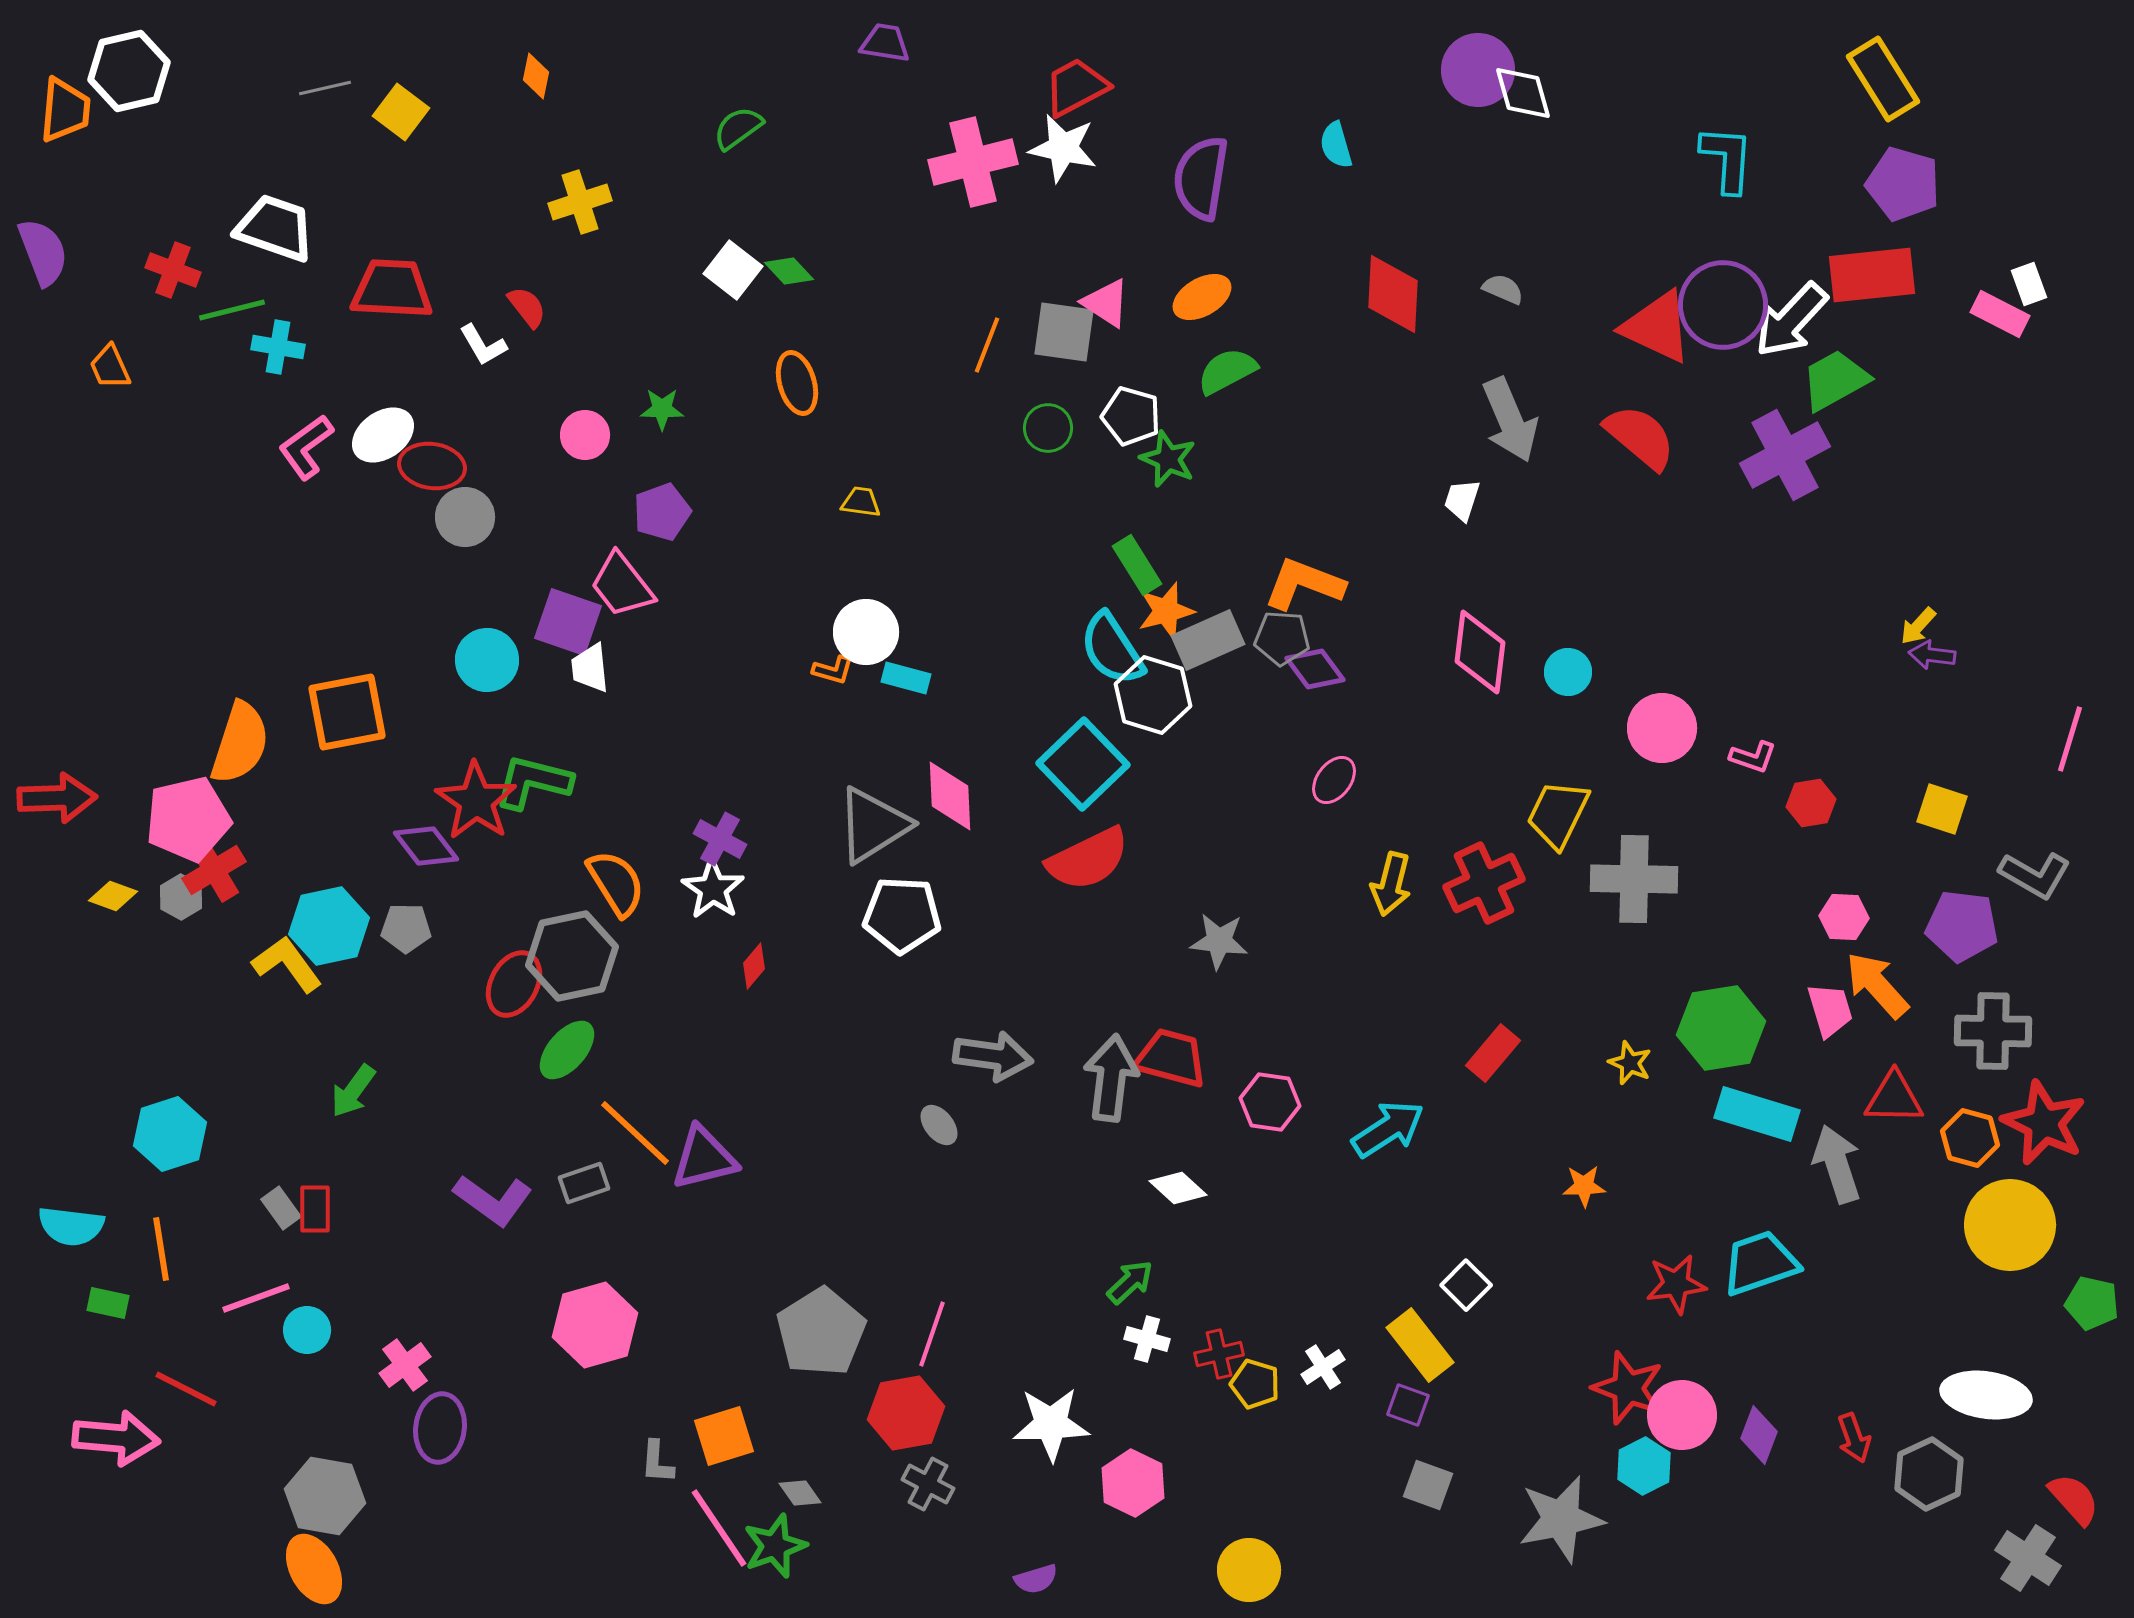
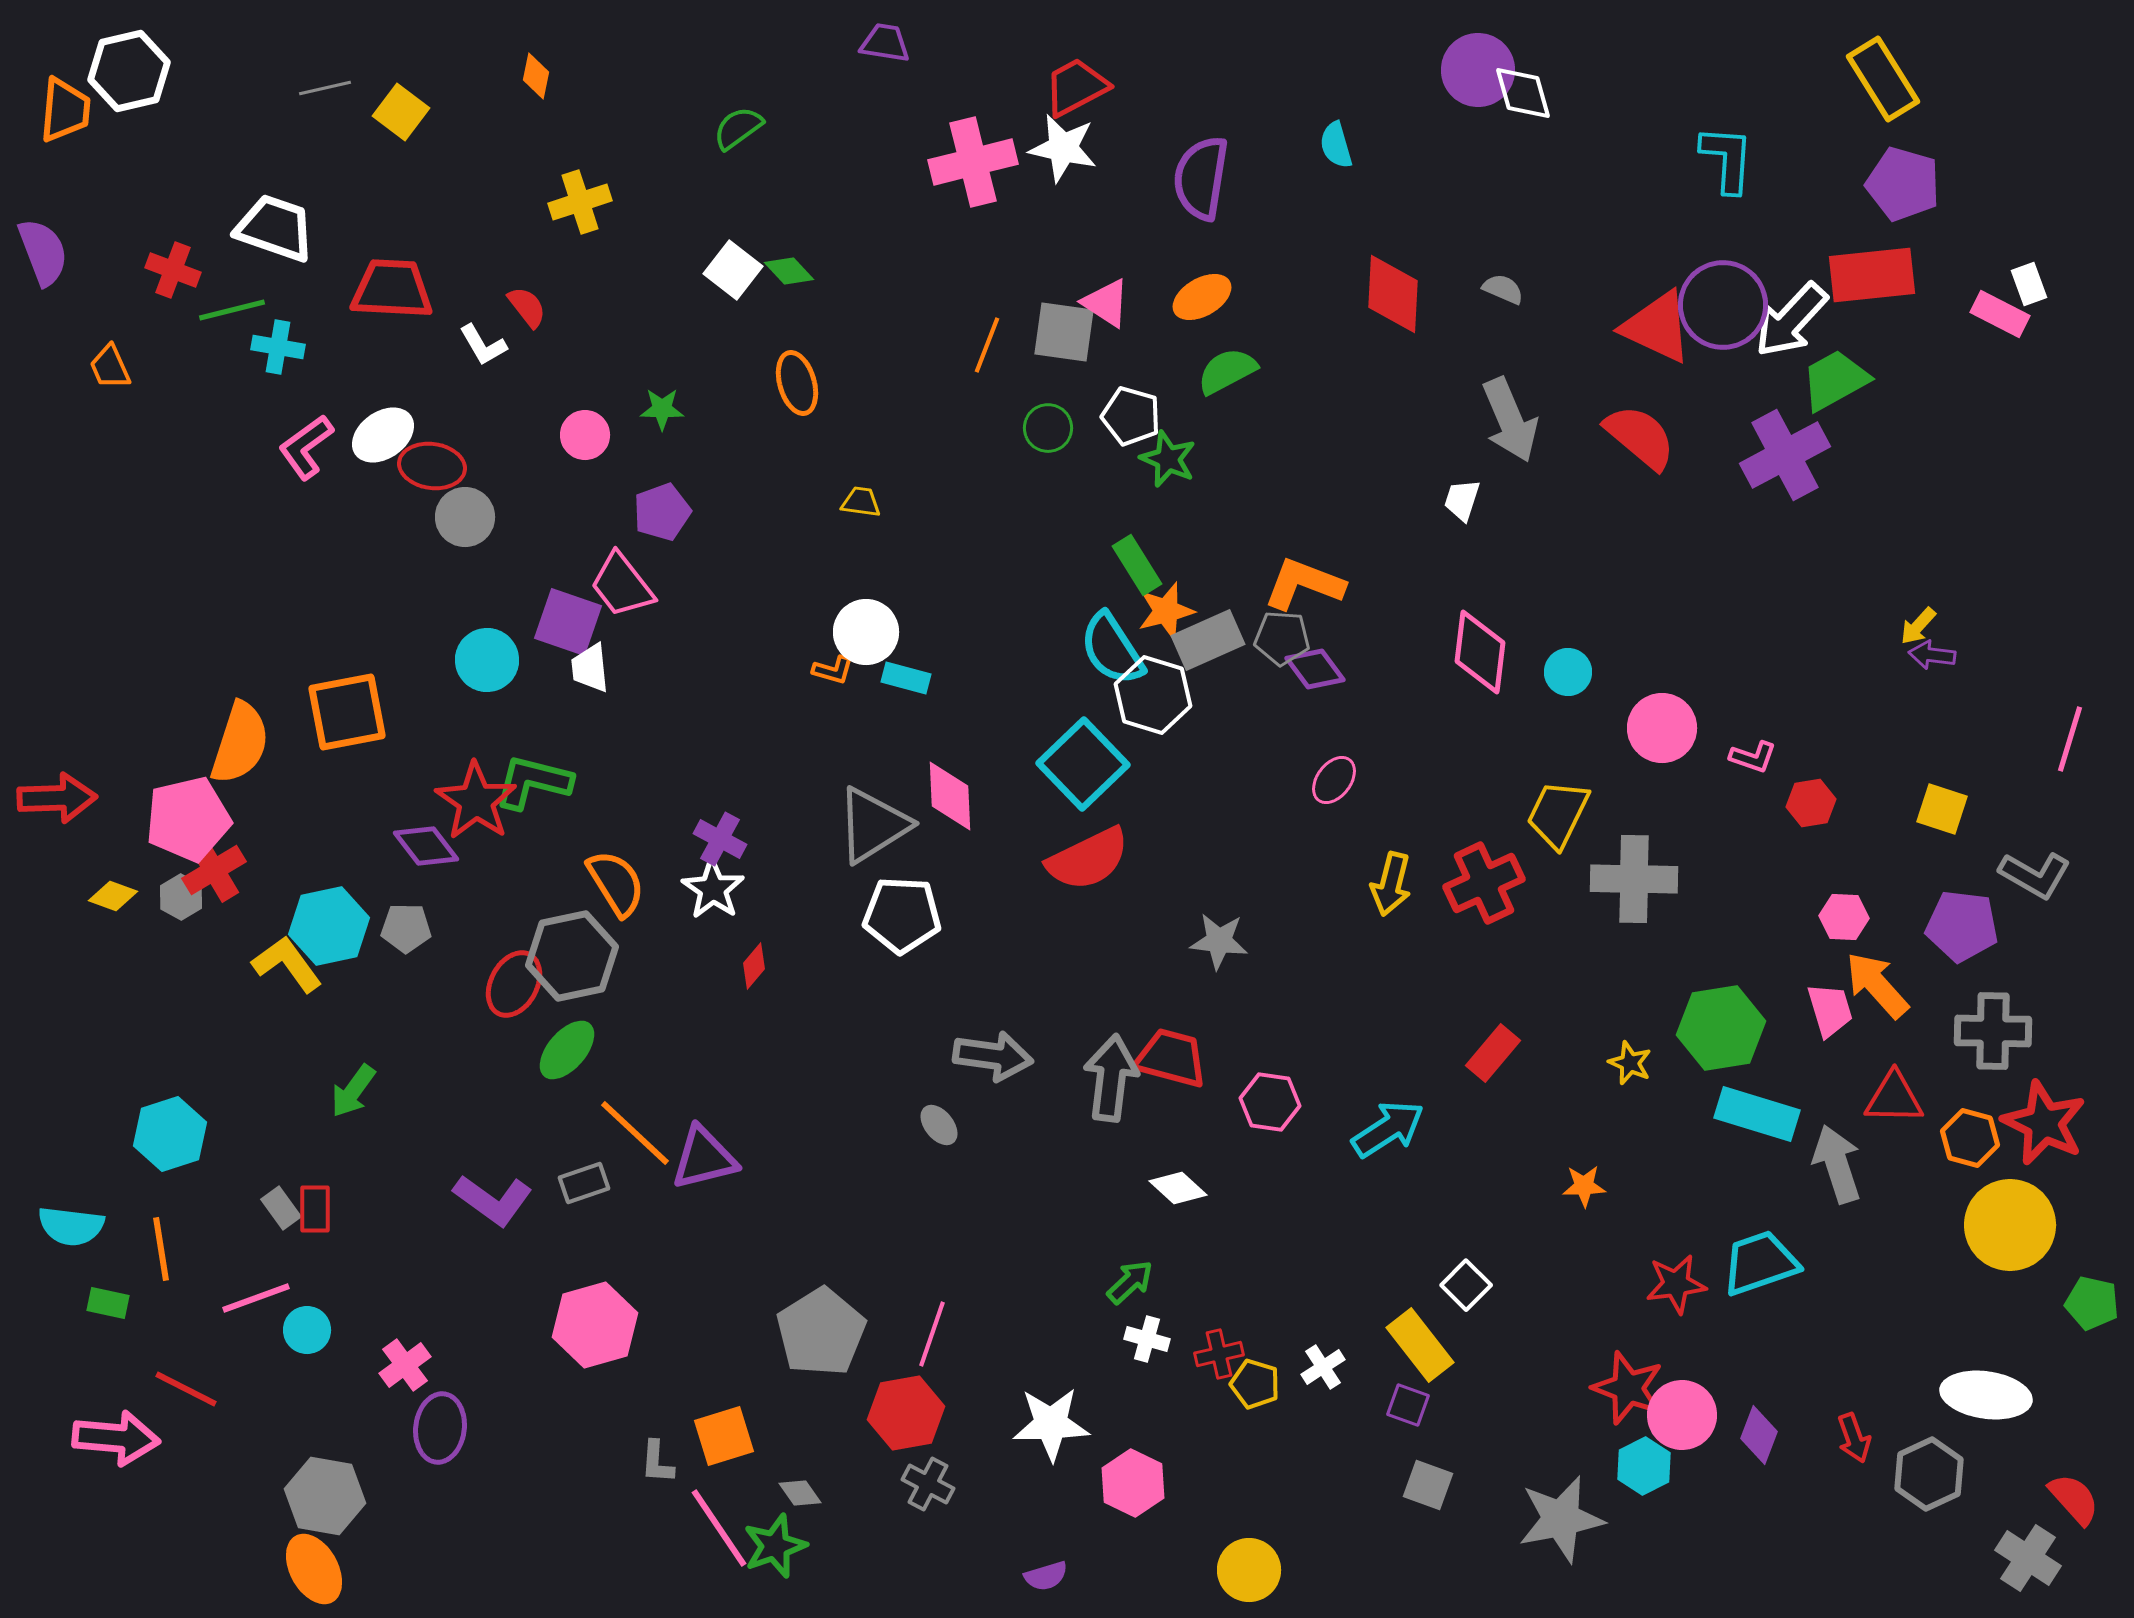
purple semicircle at (1036, 1579): moved 10 px right, 3 px up
